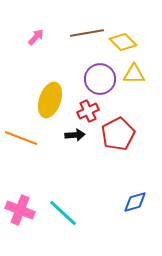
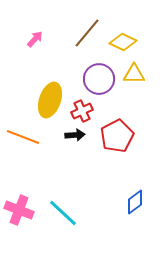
brown line: rotated 40 degrees counterclockwise
pink arrow: moved 1 px left, 2 px down
yellow diamond: rotated 20 degrees counterclockwise
purple circle: moved 1 px left
red cross: moved 6 px left
red pentagon: moved 1 px left, 2 px down
orange line: moved 2 px right, 1 px up
blue diamond: rotated 20 degrees counterclockwise
pink cross: moved 1 px left
